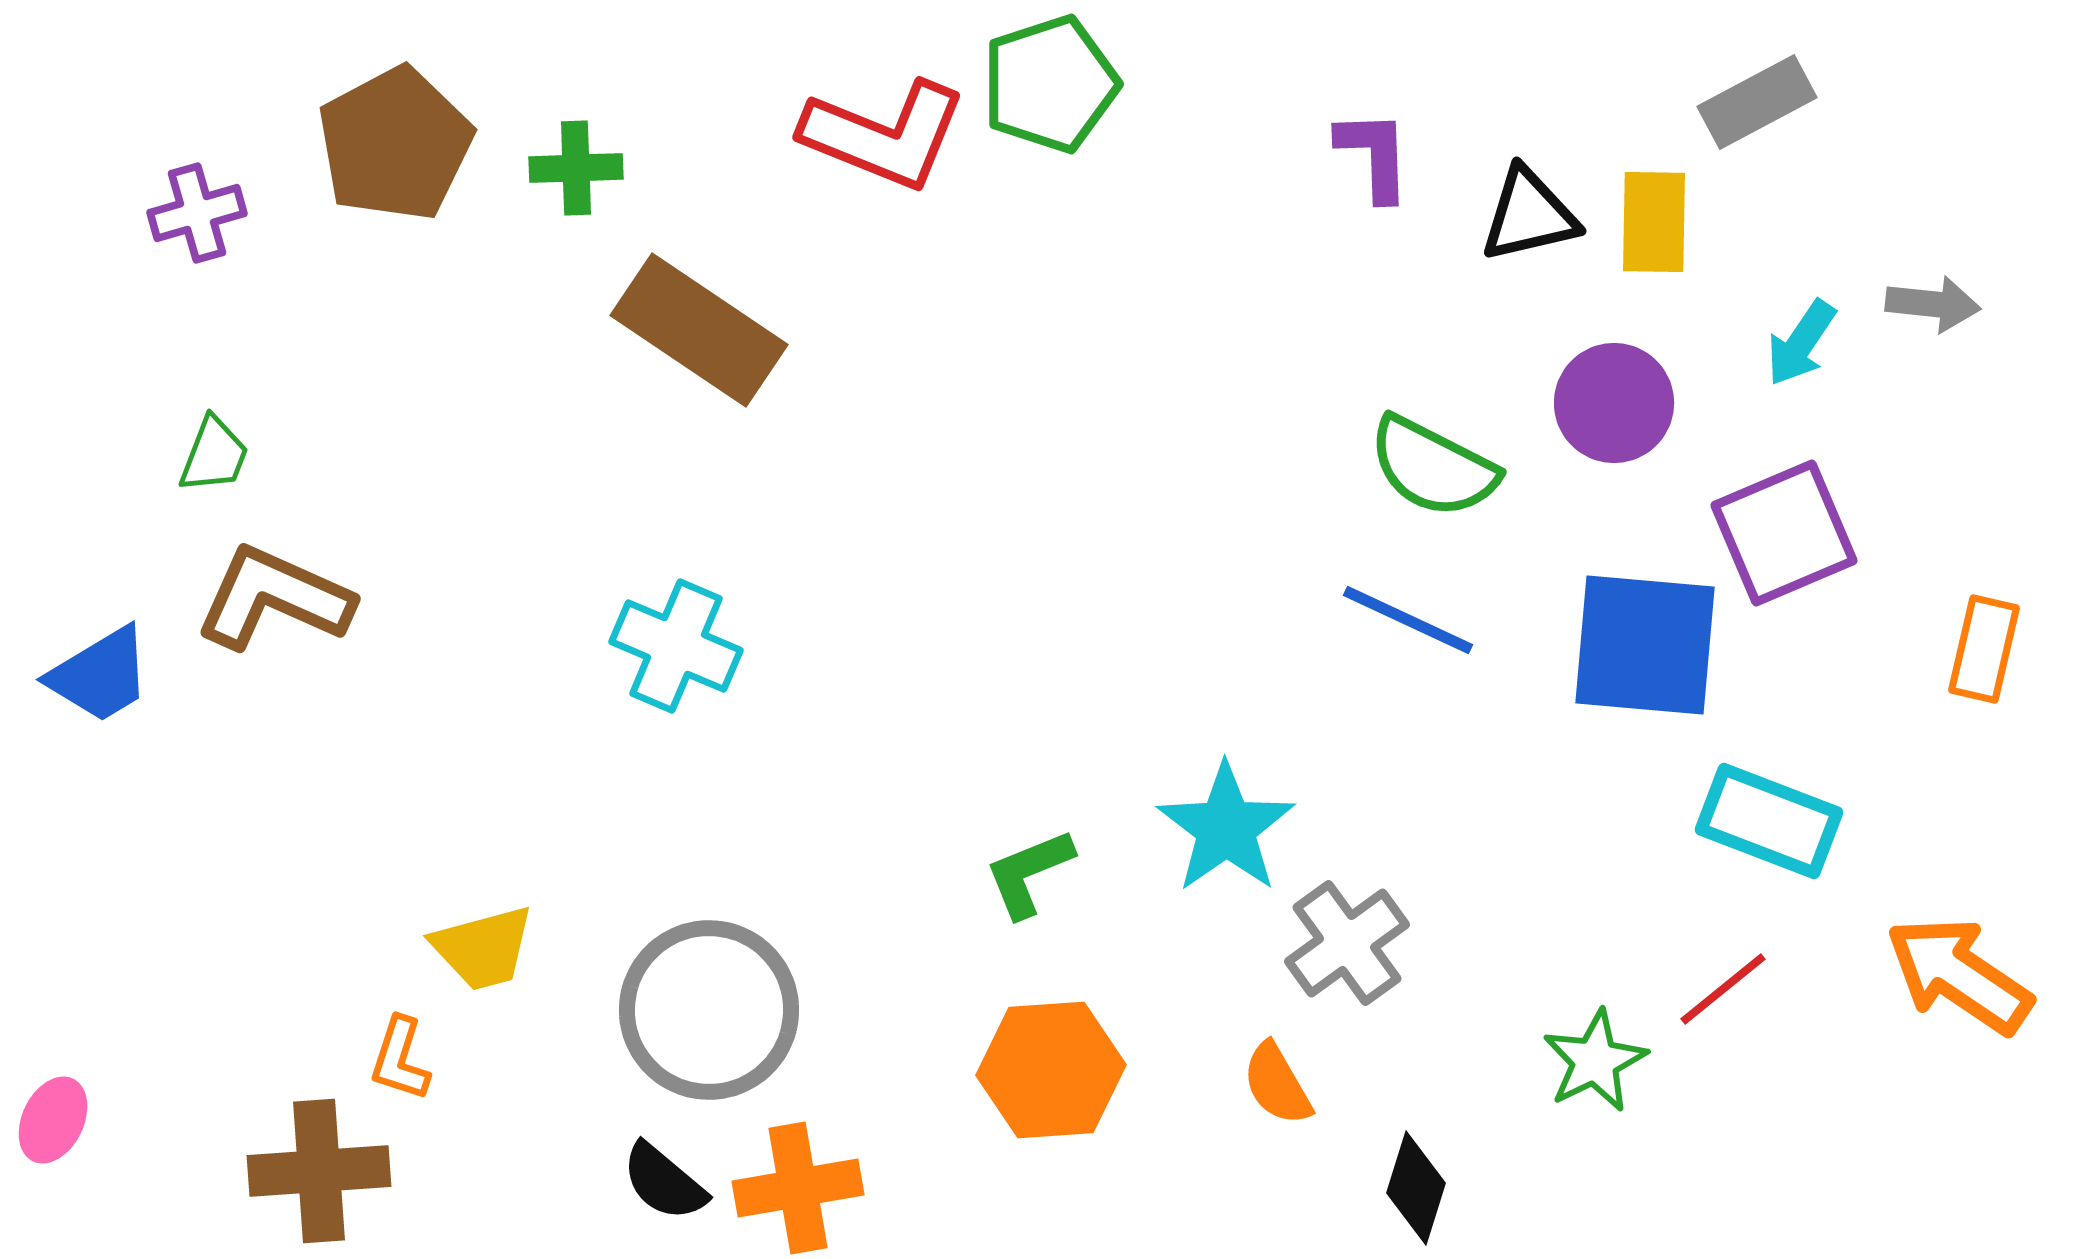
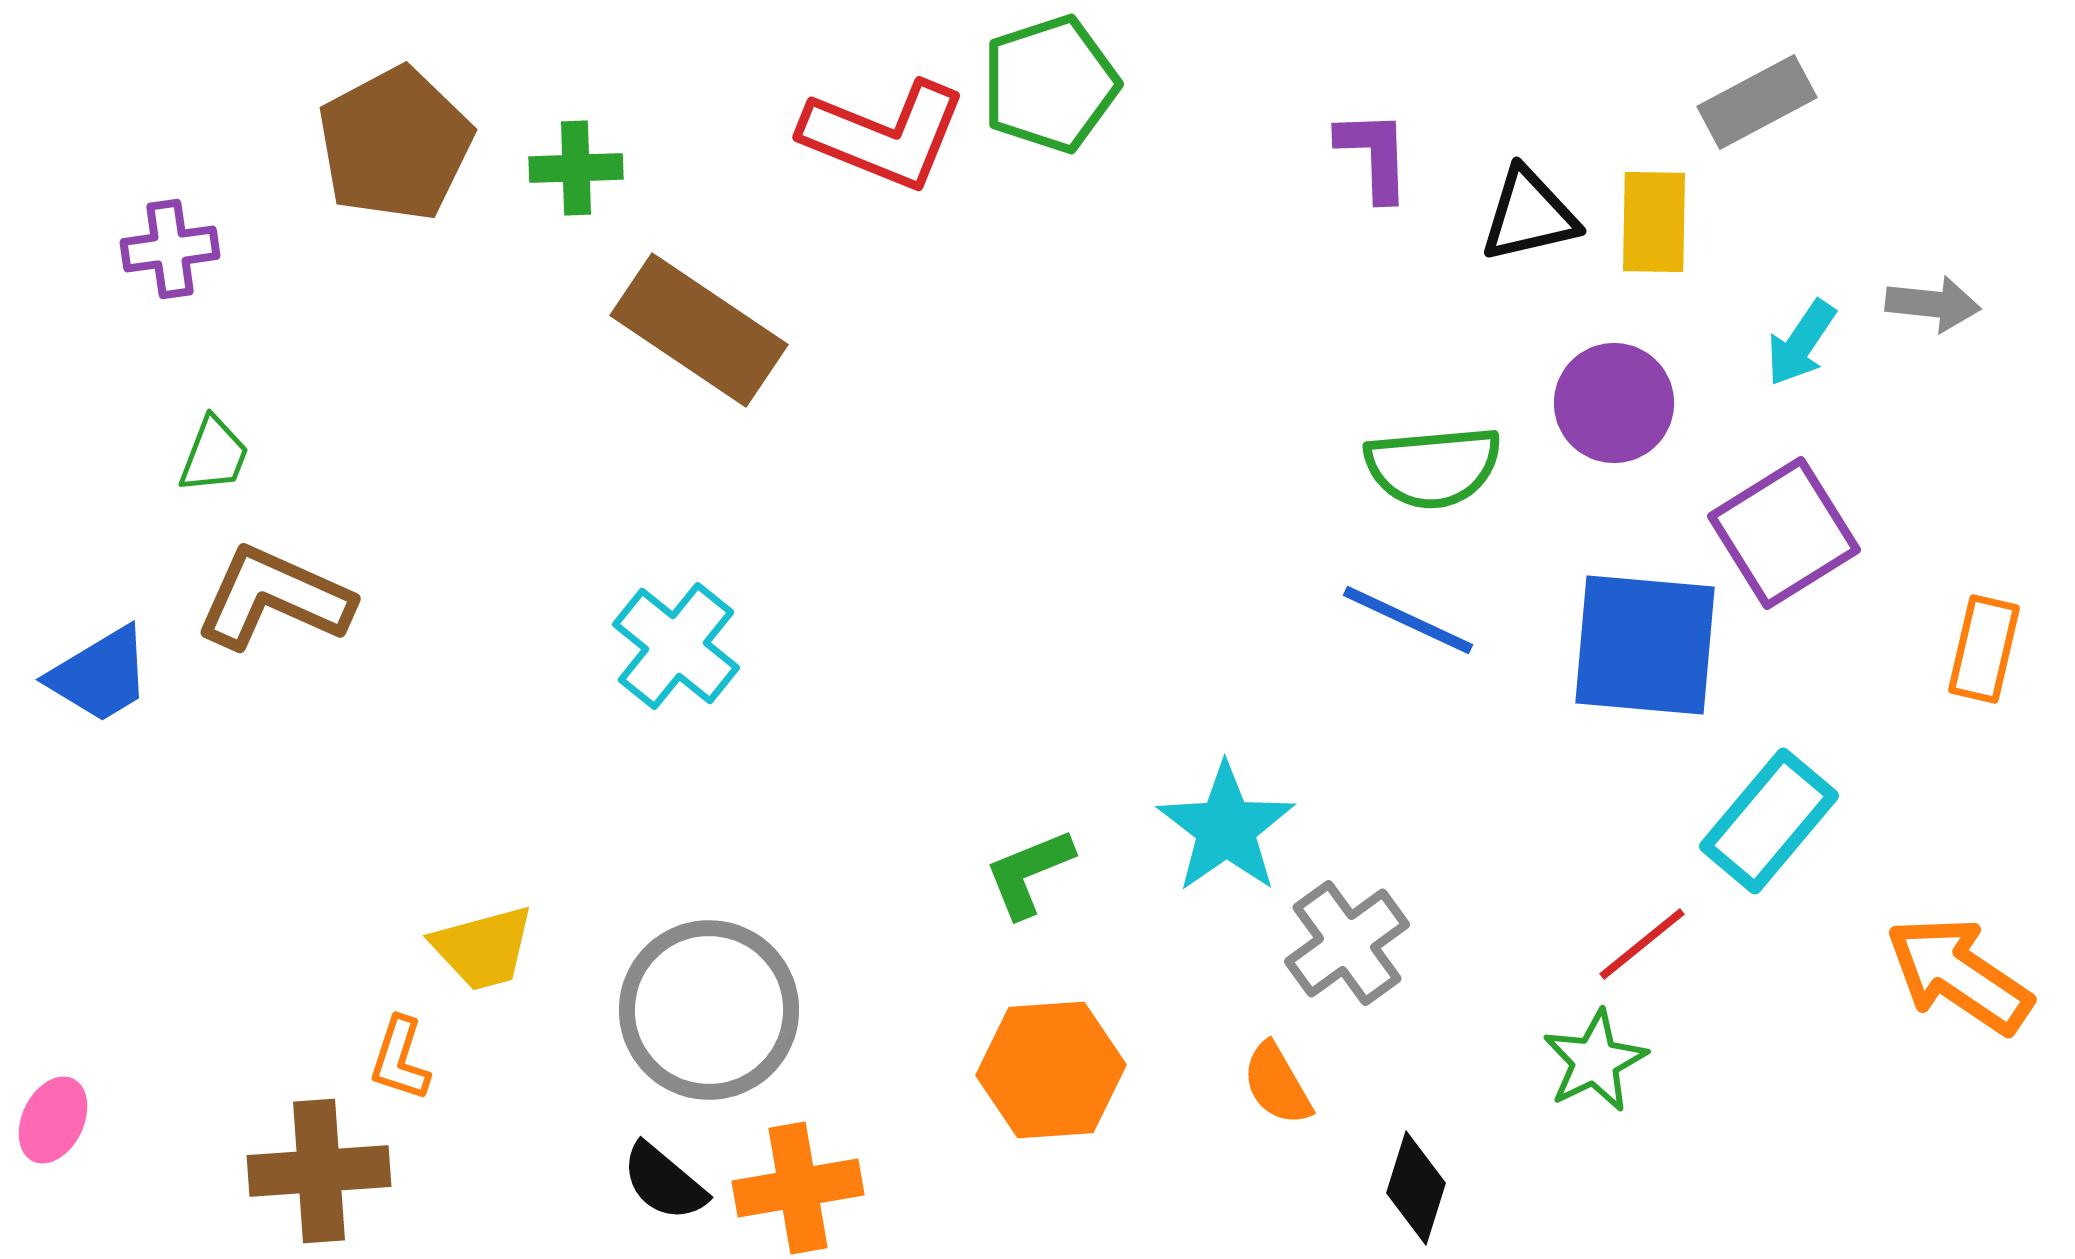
purple cross: moved 27 px left, 36 px down; rotated 8 degrees clockwise
green semicircle: rotated 32 degrees counterclockwise
purple square: rotated 9 degrees counterclockwise
cyan cross: rotated 16 degrees clockwise
cyan rectangle: rotated 71 degrees counterclockwise
red line: moved 81 px left, 45 px up
